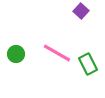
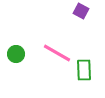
purple square: rotated 14 degrees counterclockwise
green rectangle: moved 4 px left, 6 px down; rotated 25 degrees clockwise
